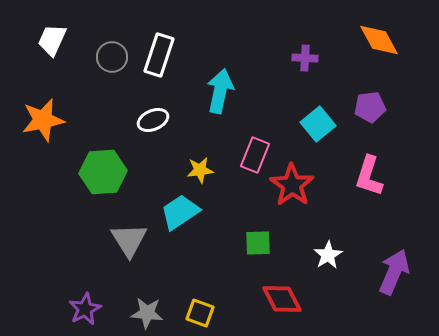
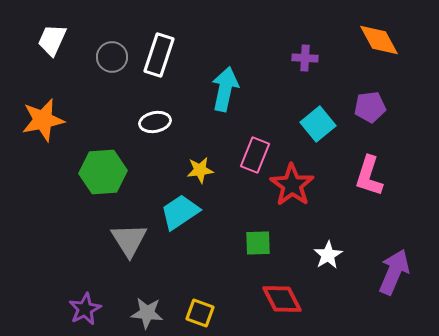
cyan arrow: moved 5 px right, 2 px up
white ellipse: moved 2 px right, 2 px down; rotated 12 degrees clockwise
